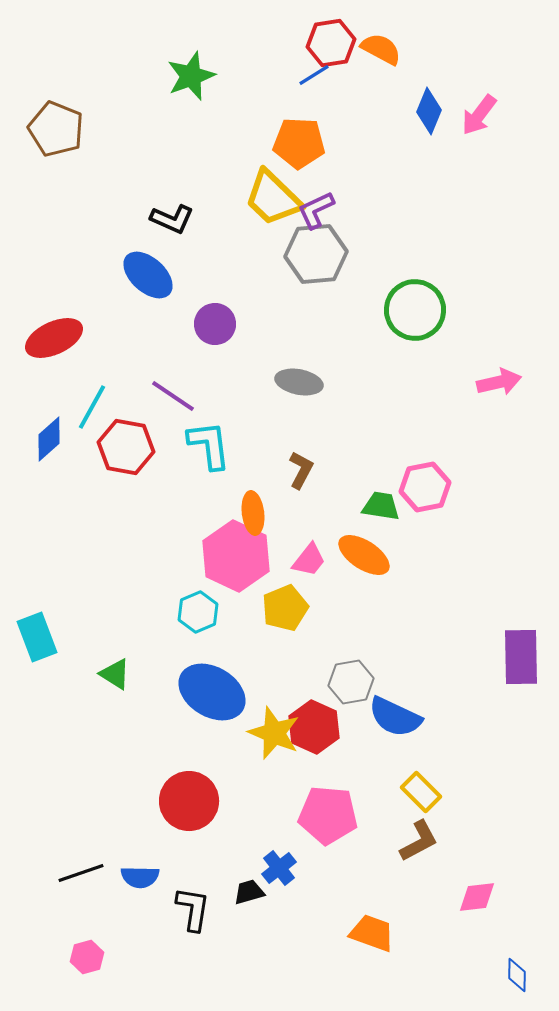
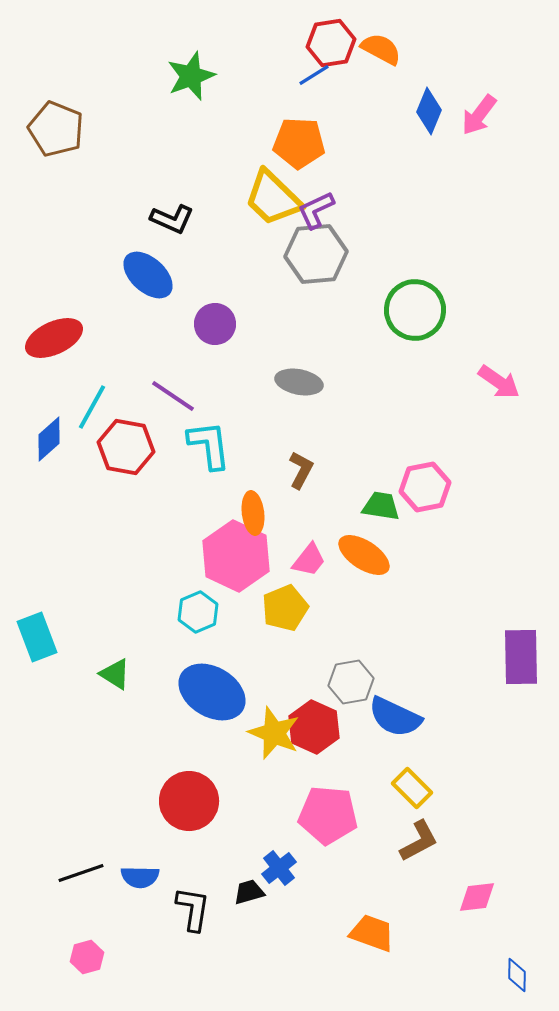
pink arrow at (499, 382): rotated 48 degrees clockwise
yellow rectangle at (421, 792): moved 9 px left, 4 px up
